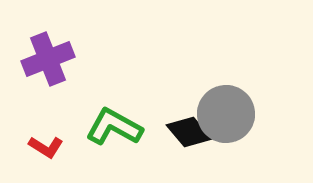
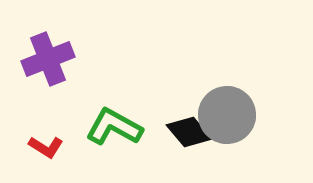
gray circle: moved 1 px right, 1 px down
